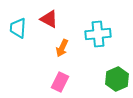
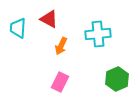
orange arrow: moved 1 px left, 2 px up
